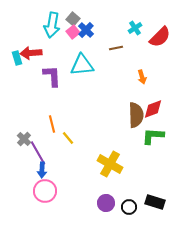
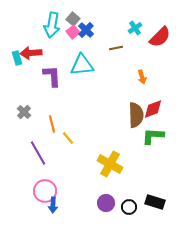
gray cross: moved 27 px up
blue arrow: moved 11 px right, 35 px down
